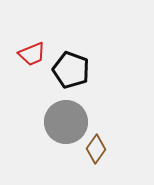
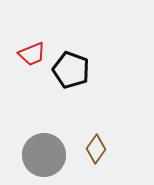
gray circle: moved 22 px left, 33 px down
